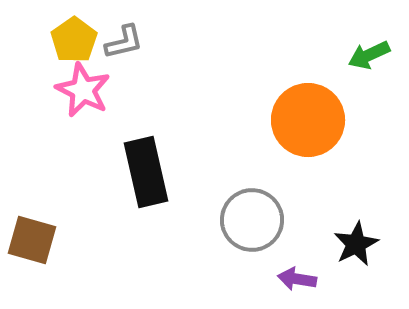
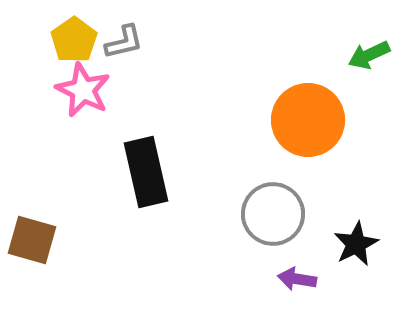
gray circle: moved 21 px right, 6 px up
